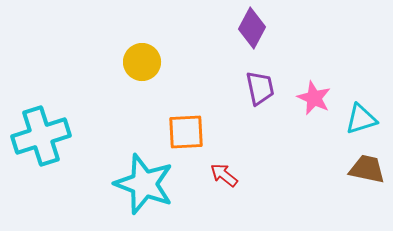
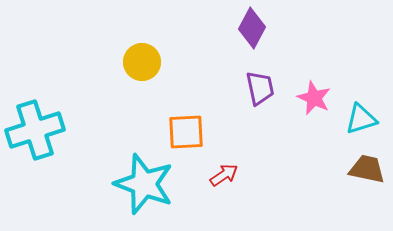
cyan cross: moved 6 px left, 6 px up
red arrow: rotated 108 degrees clockwise
